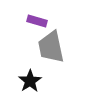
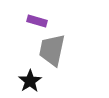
gray trapezoid: moved 1 px right, 3 px down; rotated 24 degrees clockwise
